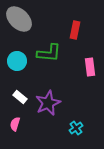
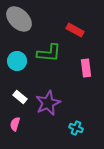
red rectangle: rotated 72 degrees counterclockwise
pink rectangle: moved 4 px left, 1 px down
cyan cross: rotated 32 degrees counterclockwise
